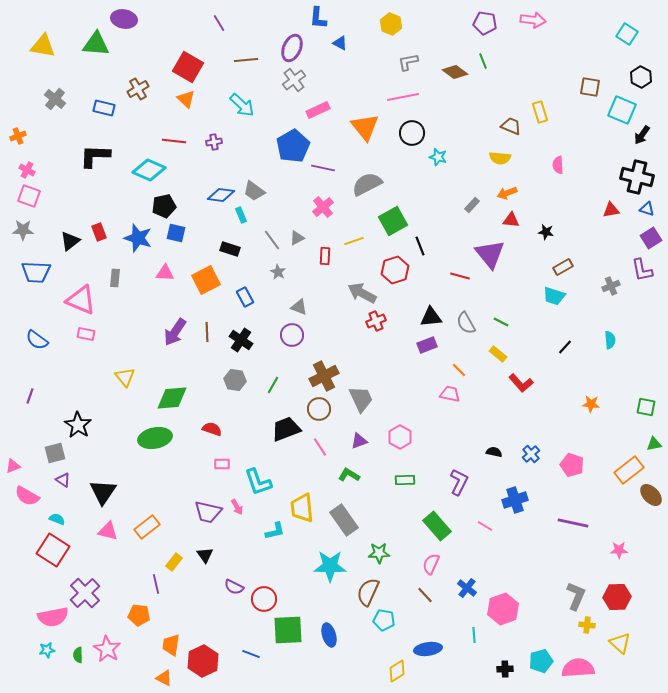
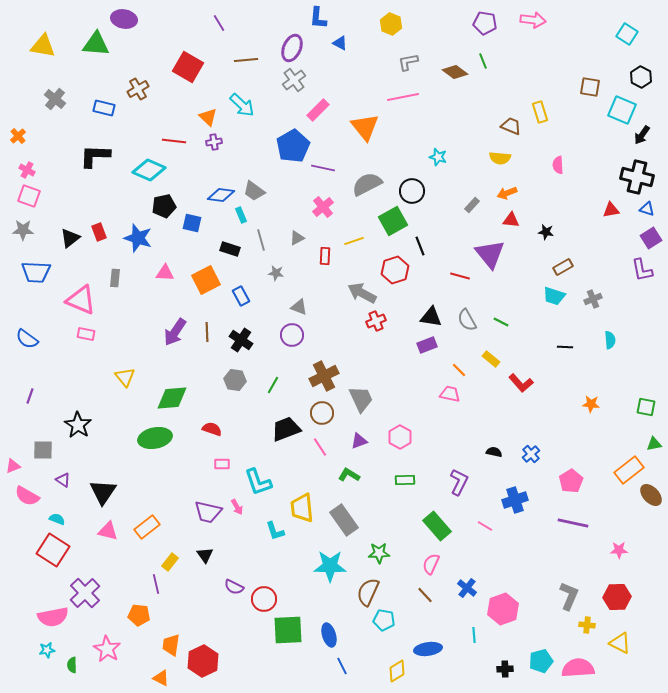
orange triangle at (186, 99): moved 22 px right, 18 px down
pink rectangle at (318, 110): rotated 20 degrees counterclockwise
black circle at (412, 133): moved 58 px down
orange cross at (18, 136): rotated 21 degrees counterclockwise
blue square at (176, 233): moved 16 px right, 10 px up
gray line at (272, 240): moved 11 px left; rotated 20 degrees clockwise
black triangle at (70, 241): moved 3 px up
gray star at (278, 272): moved 2 px left, 1 px down; rotated 21 degrees counterclockwise
gray cross at (611, 286): moved 18 px left, 13 px down
blue rectangle at (245, 297): moved 4 px left, 1 px up
black triangle at (431, 317): rotated 15 degrees clockwise
gray semicircle at (466, 323): moved 1 px right, 3 px up
blue semicircle at (37, 340): moved 10 px left, 1 px up
black line at (565, 347): rotated 49 degrees clockwise
yellow rectangle at (498, 354): moved 7 px left, 5 px down
brown circle at (319, 409): moved 3 px right, 4 px down
gray square at (55, 453): moved 12 px left, 3 px up; rotated 15 degrees clockwise
pink pentagon at (572, 465): moved 1 px left, 16 px down; rotated 20 degrees clockwise
cyan L-shape at (275, 531): rotated 85 degrees clockwise
yellow rectangle at (174, 562): moved 4 px left
gray L-shape at (576, 596): moved 7 px left
yellow triangle at (620, 643): rotated 15 degrees counterclockwise
blue line at (251, 654): moved 91 px right, 12 px down; rotated 42 degrees clockwise
green semicircle at (78, 655): moved 6 px left, 10 px down
orange triangle at (164, 678): moved 3 px left
